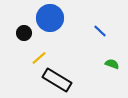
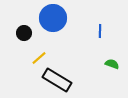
blue circle: moved 3 px right
blue line: rotated 48 degrees clockwise
